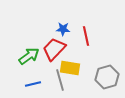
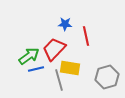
blue star: moved 2 px right, 5 px up
gray line: moved 1 px left
blue line: moved 3 px right, 15 px up
